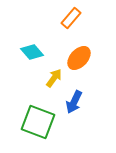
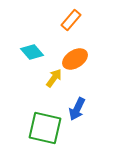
orange rectangle: moved 2 px down
orange ellipse: moved 4 px left, 1 px down; rotated 15 degrees clockwise
blue arrow: moved 3 px right, 7 px down
green square: moved 7 px right, 6 px down; rotated 8 degrees counterclockwise
